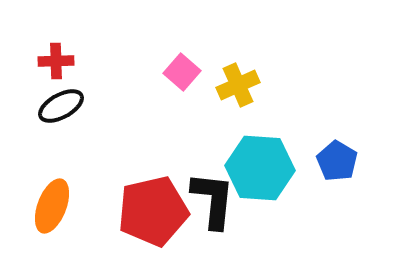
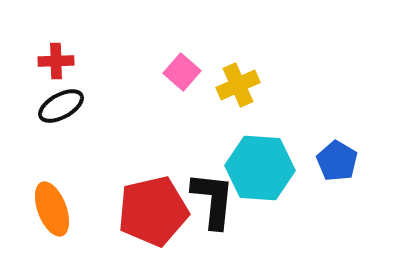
orange ellipse: moved 3 px down; rotated 42 degrees counterclockwise
